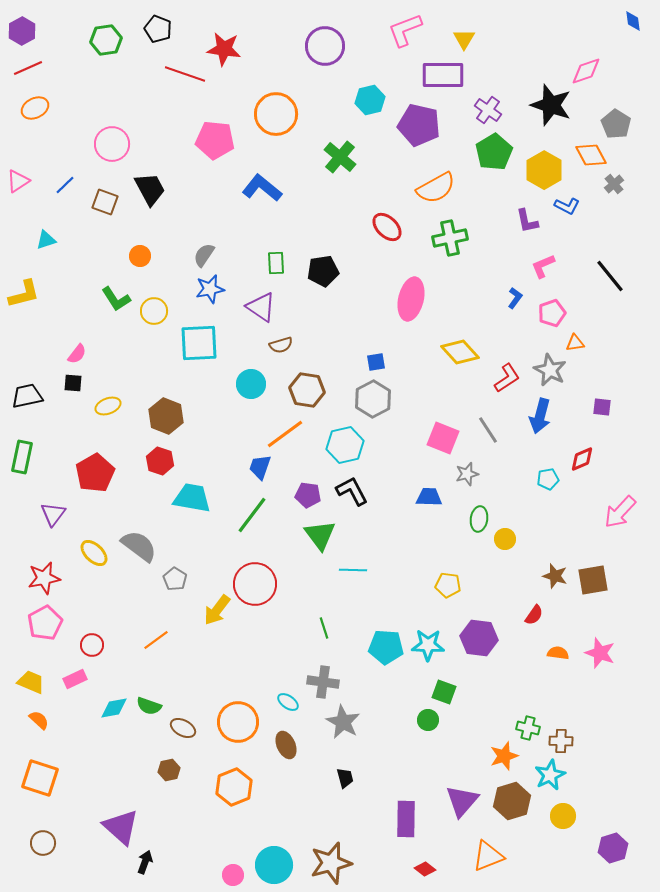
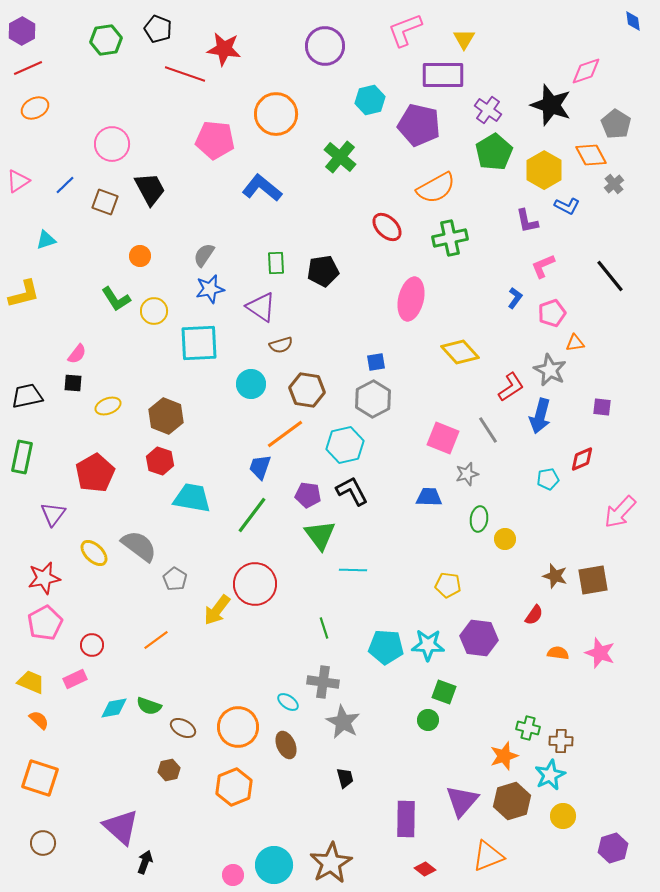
red L-shape at (507, 378): moved 4 px right, 9 px down
orange circle at (238, 722): moved 5 px down
brown star at (331, 863): rotated 15 degrees counterclockwise
